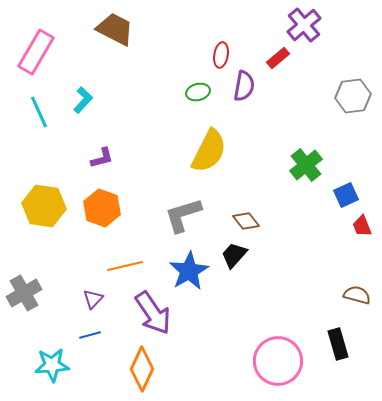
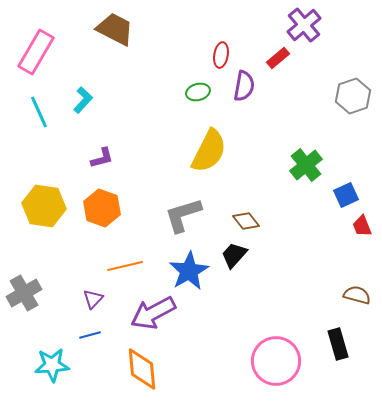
gray hexagon: rotated 12 degrees counterclockwise
purple arrow: rotated 96 degrees clockwise
pink circle: moved 2 px left
orange diamond: rotated 30 degrees counterclockwise
